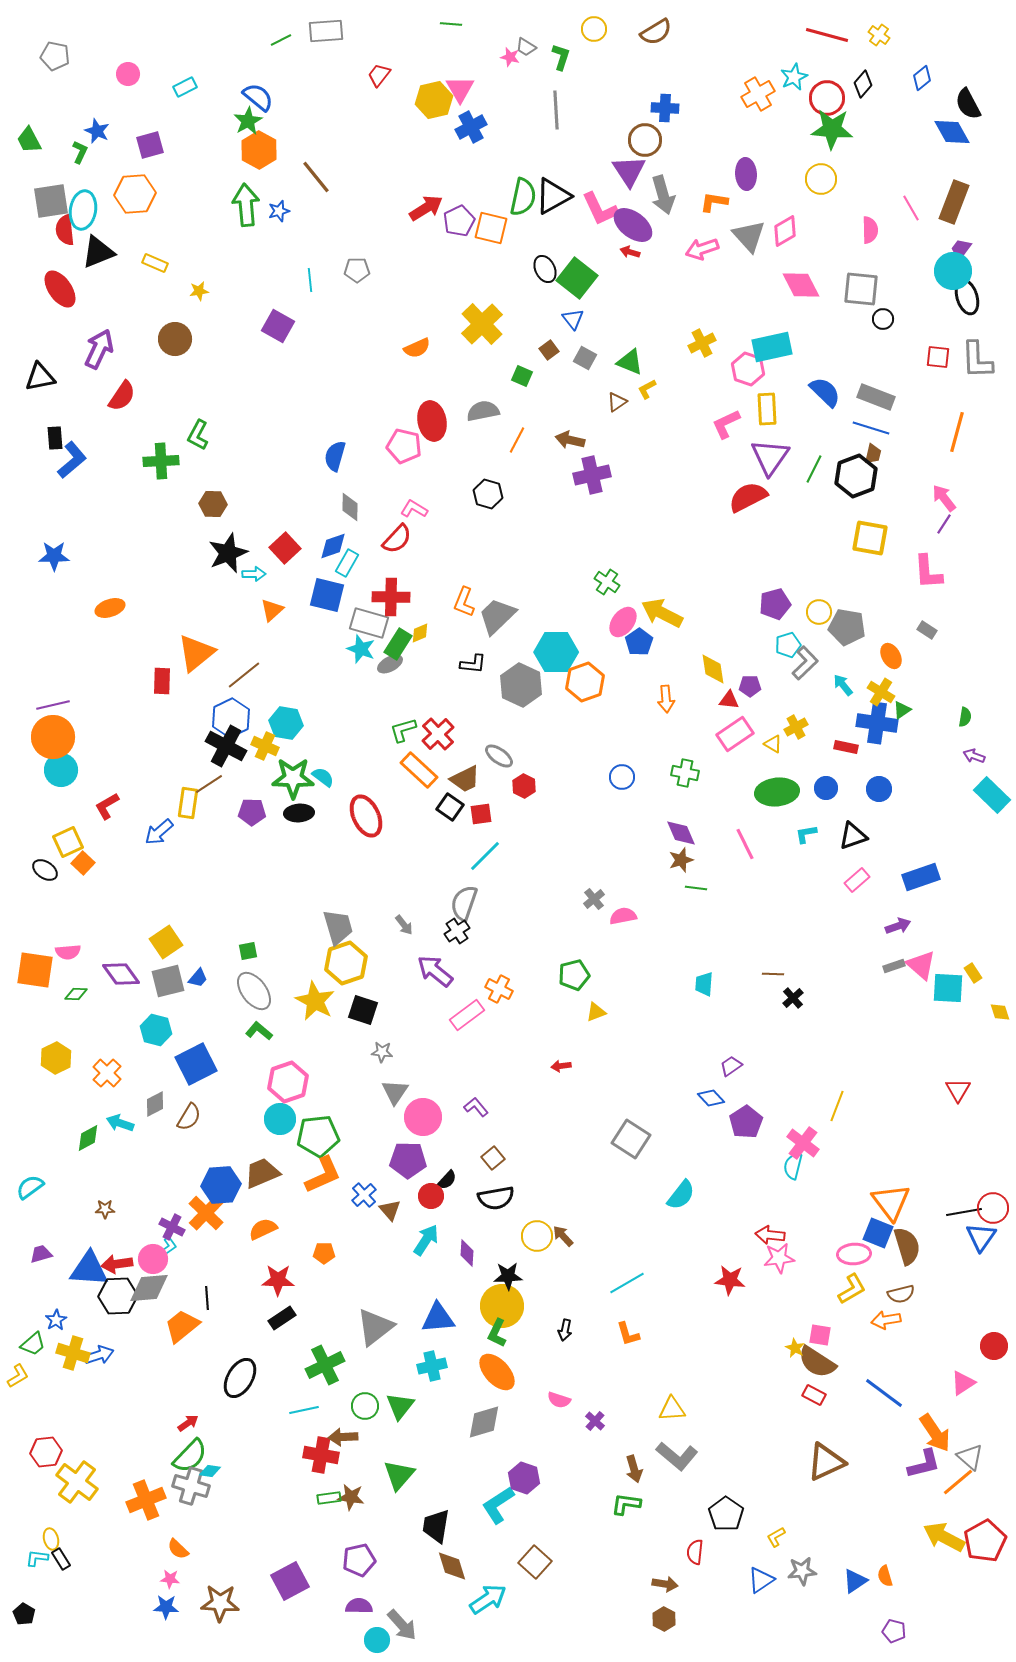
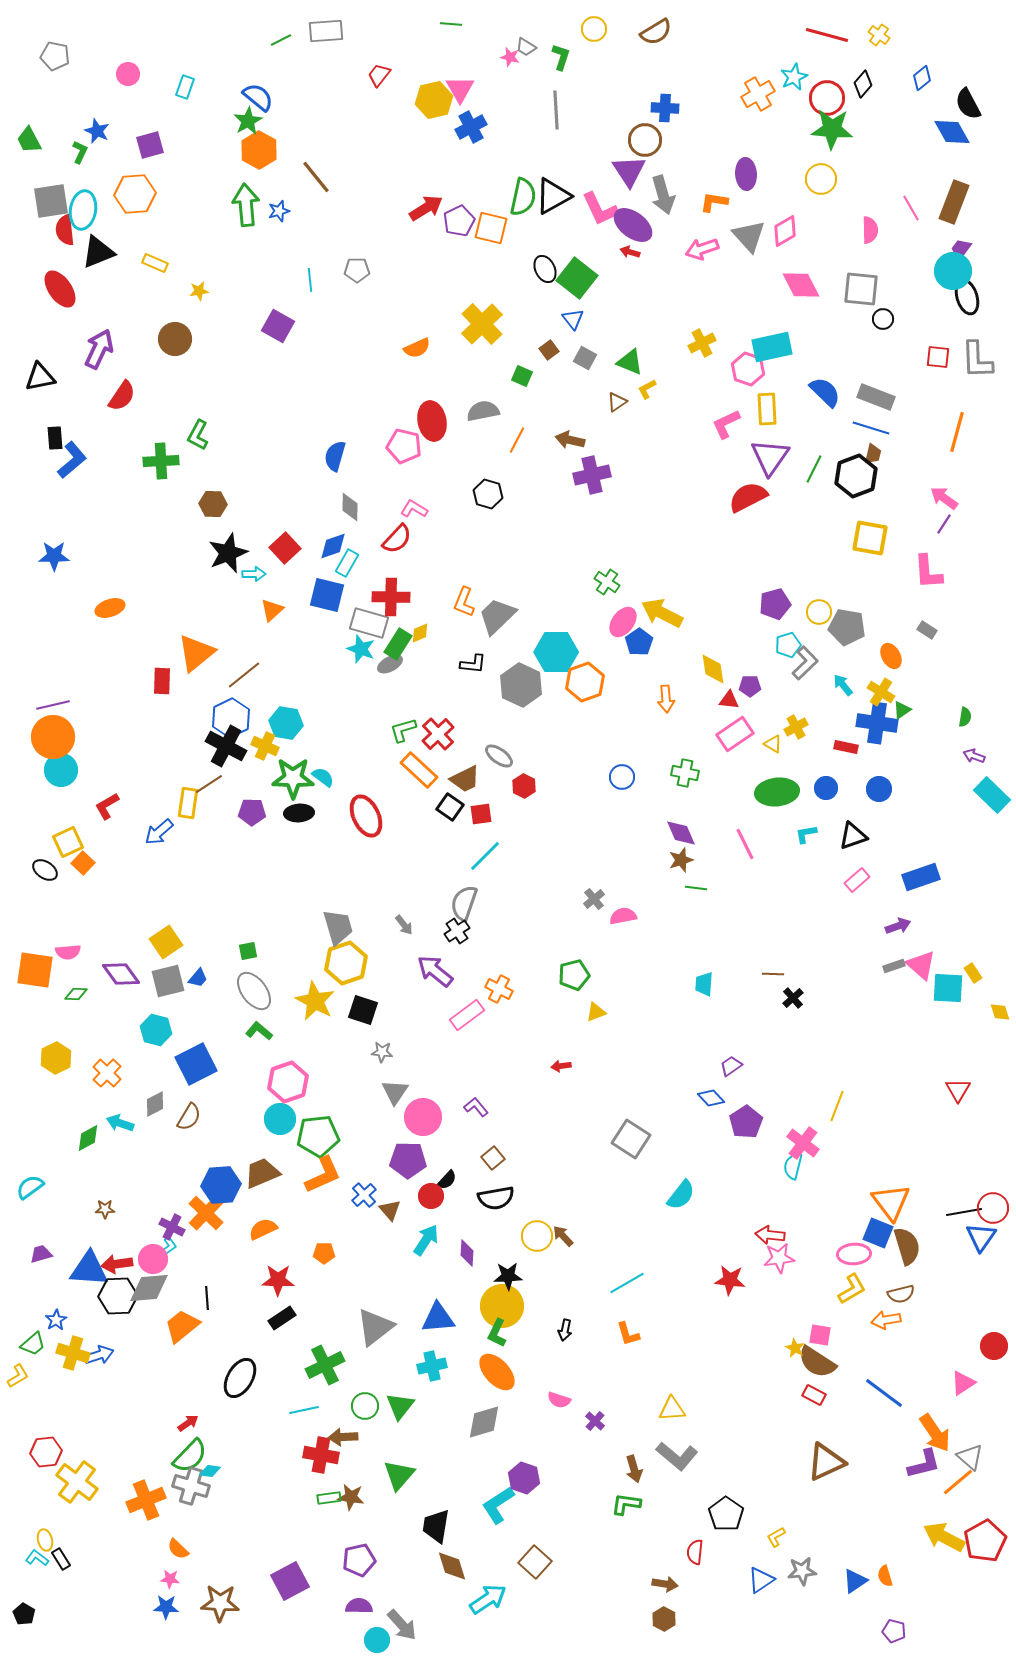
cyan rectangle at (185, 87): rotated 45 degrees counterclockwise
pink arrow at (944, 498): rotated 16 degrees counterclockwise
yellow ellipse at (51, 1539): moved 6 px left, 1 px down
cyan L-shape at (37, 1558): rotated 30 degrees clockwise
